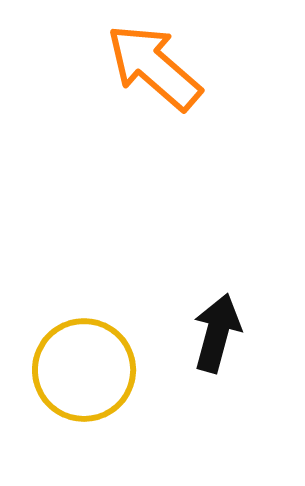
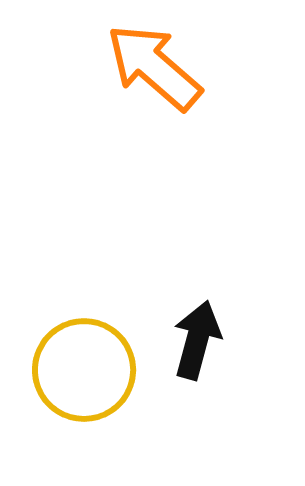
black arrow: moved 20 px left, 7 px down
